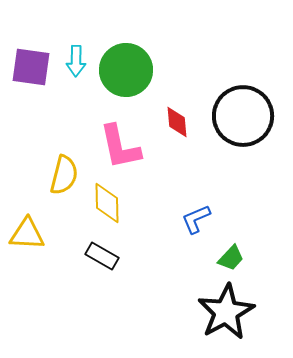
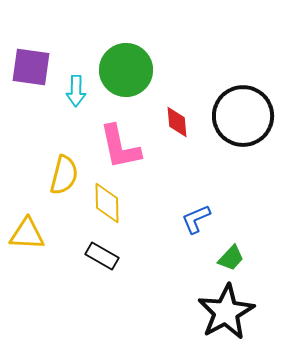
cyan arrow: moved 30 px down
